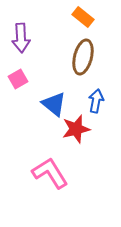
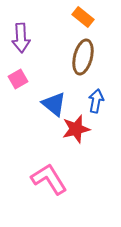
pink L-shape: moved 1 px left, 6 px down
